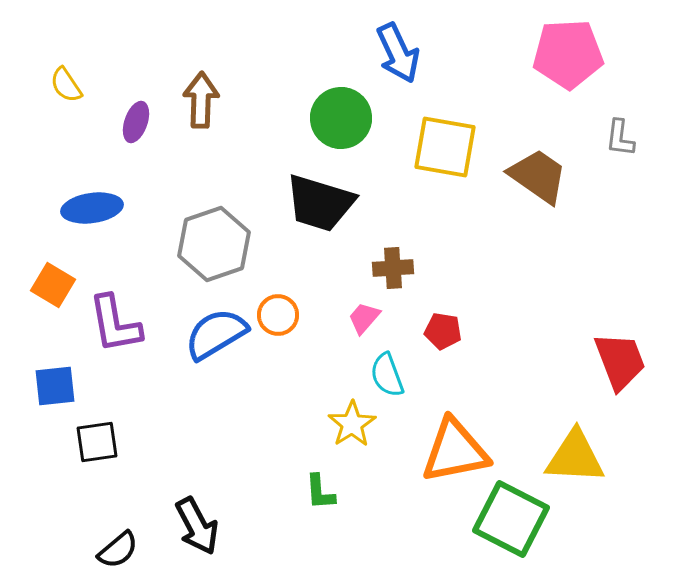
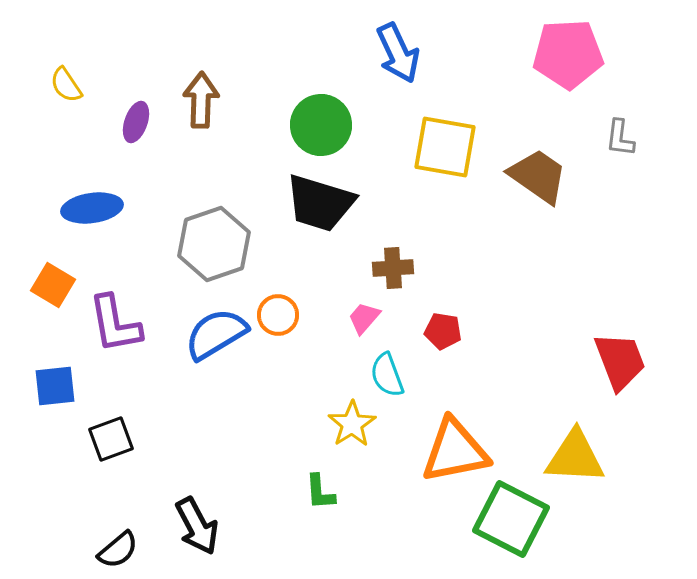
green circle: moved 20 px left, 7 px down
black square: moved 14 px right, 3 px up; rotated 12 degrees counterclockwise
